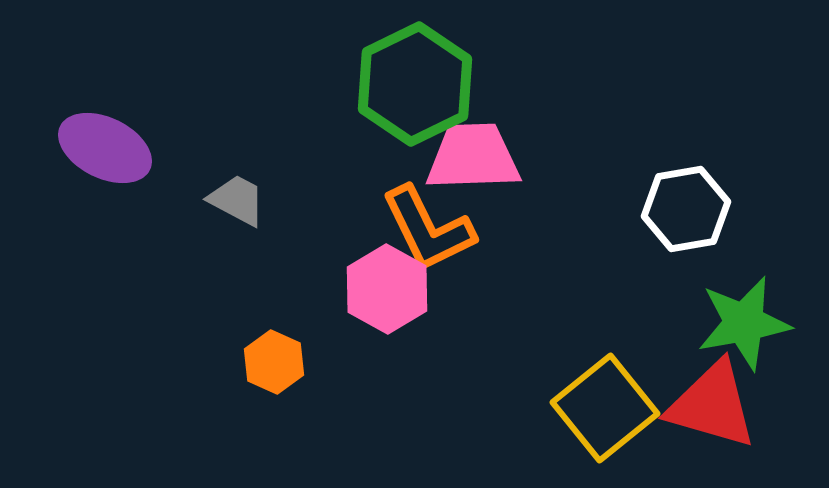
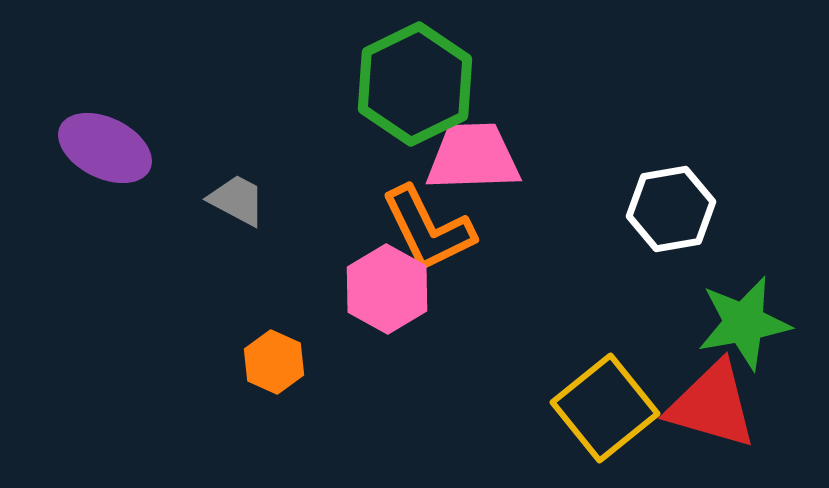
white hexagon: moved 15 px left
